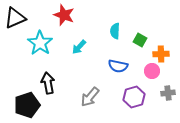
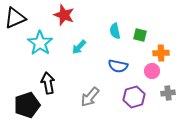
cyan semicircle: rotated 14 degrees counterclockwise
green square: moved 5 px up; rotated 16 degrees counterclockwise
orange cross: moved 1 px up
